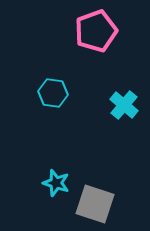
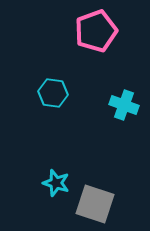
cyan cross: rotated 20 degrees counterclockwise
